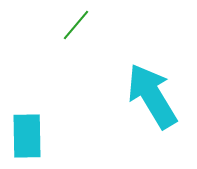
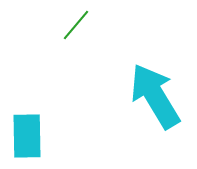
cyan arrow: moved 3 px right
